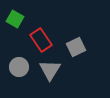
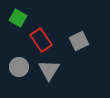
green square: moved 3 px right, 1 px up
gray square: moved 3 px right, 6 px up
gray triangle: moved 1 px left
